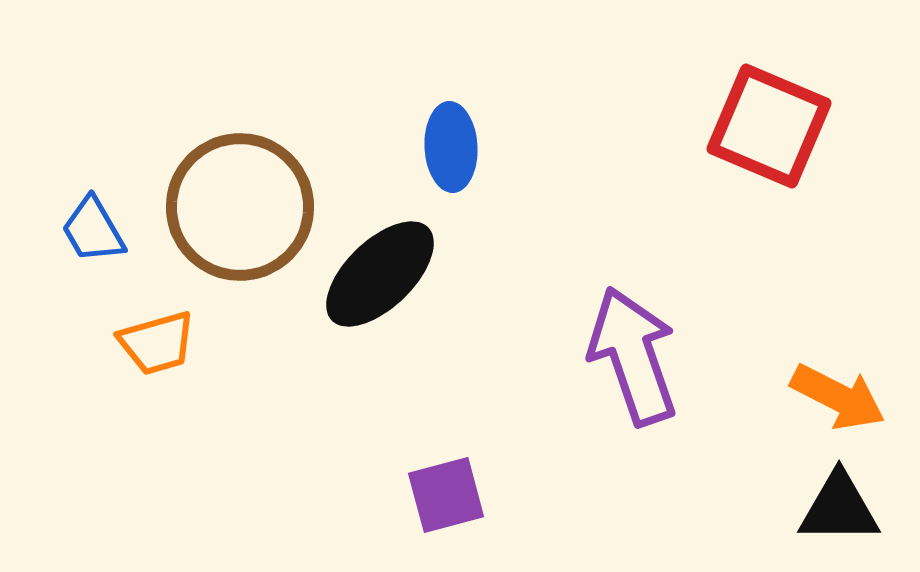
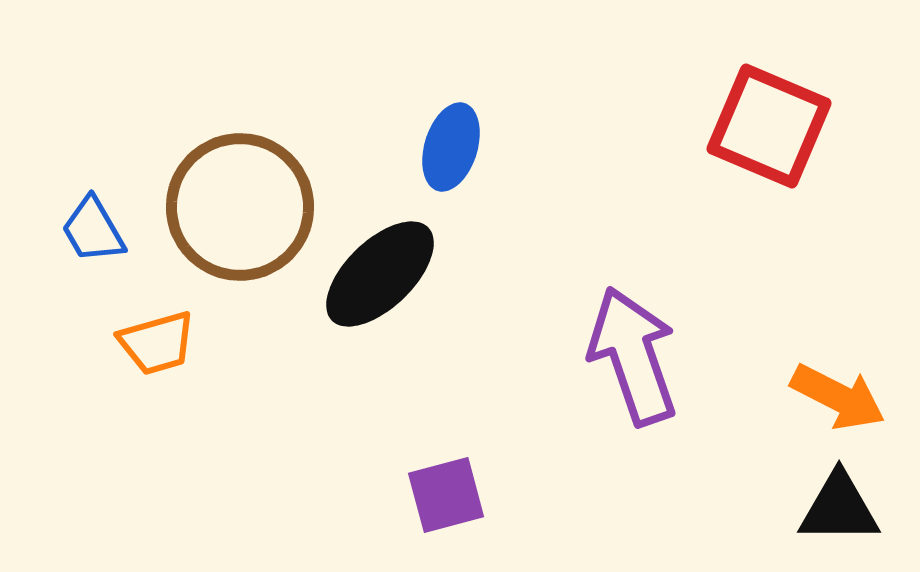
blue ellipse: rotated 20 degrees clockwise
